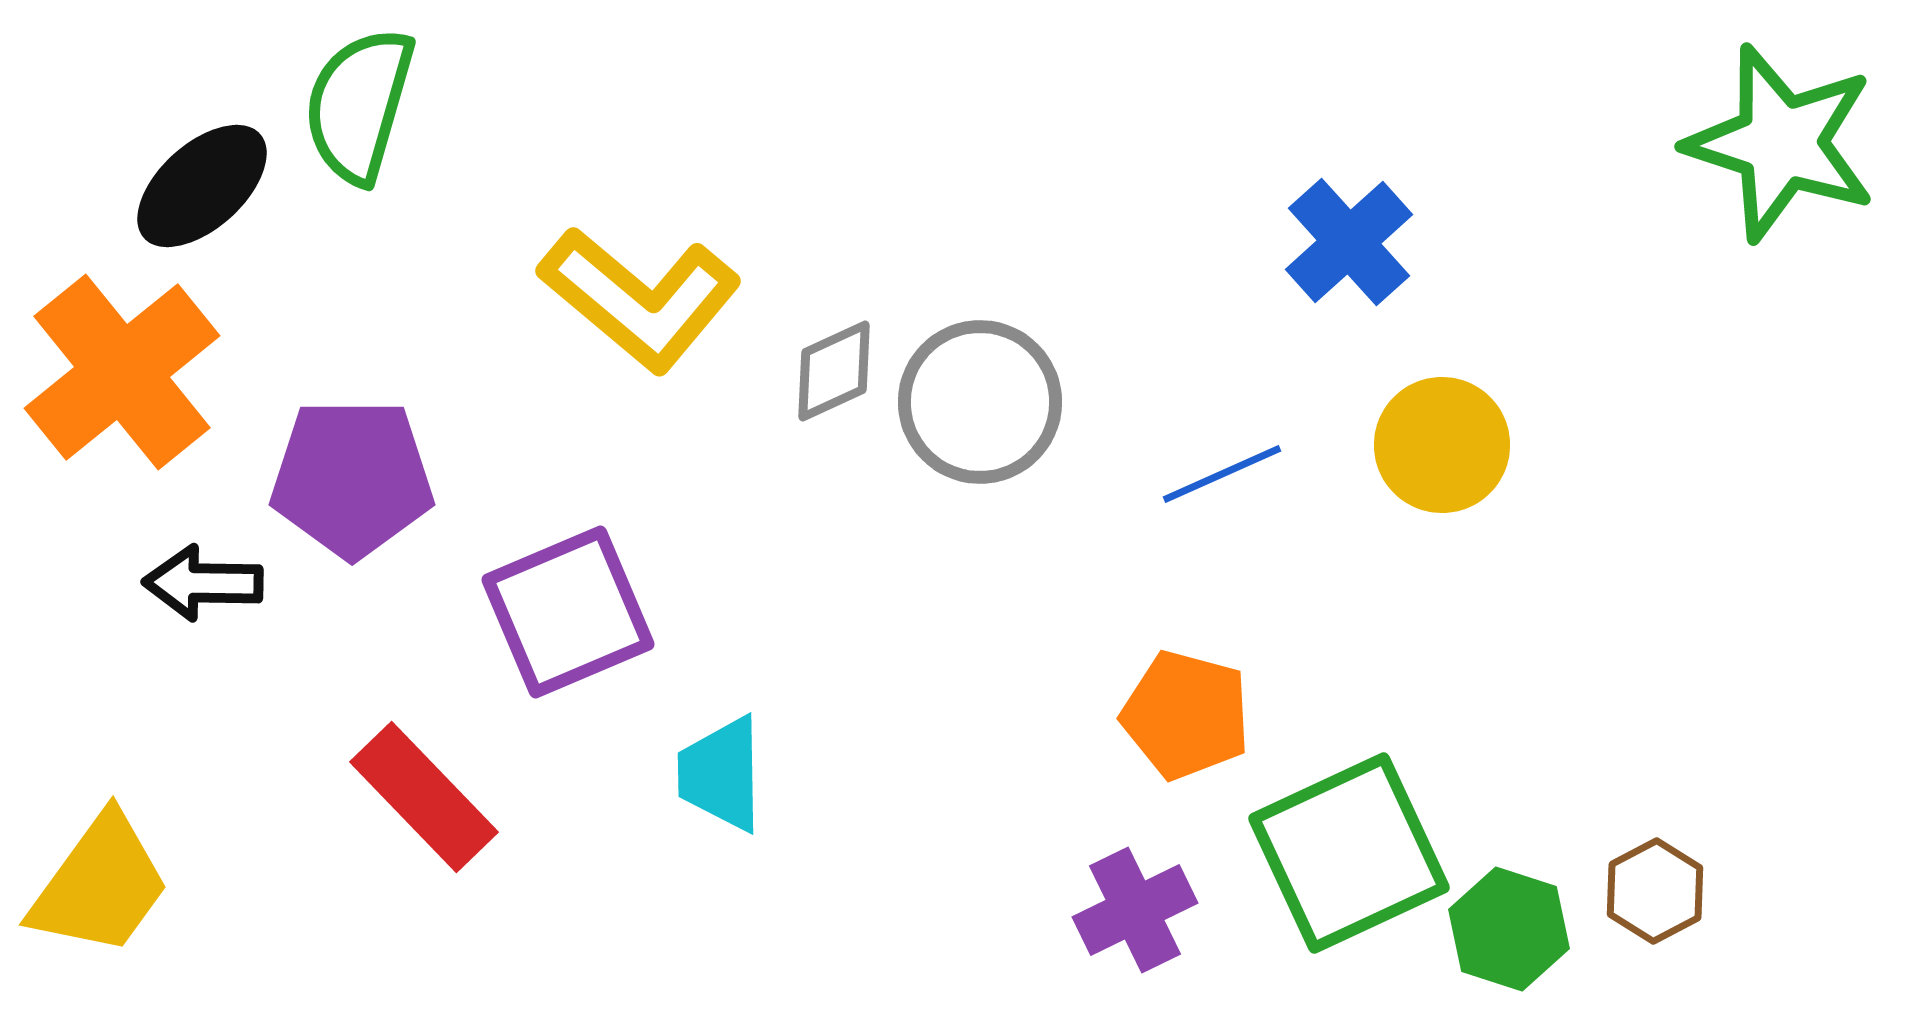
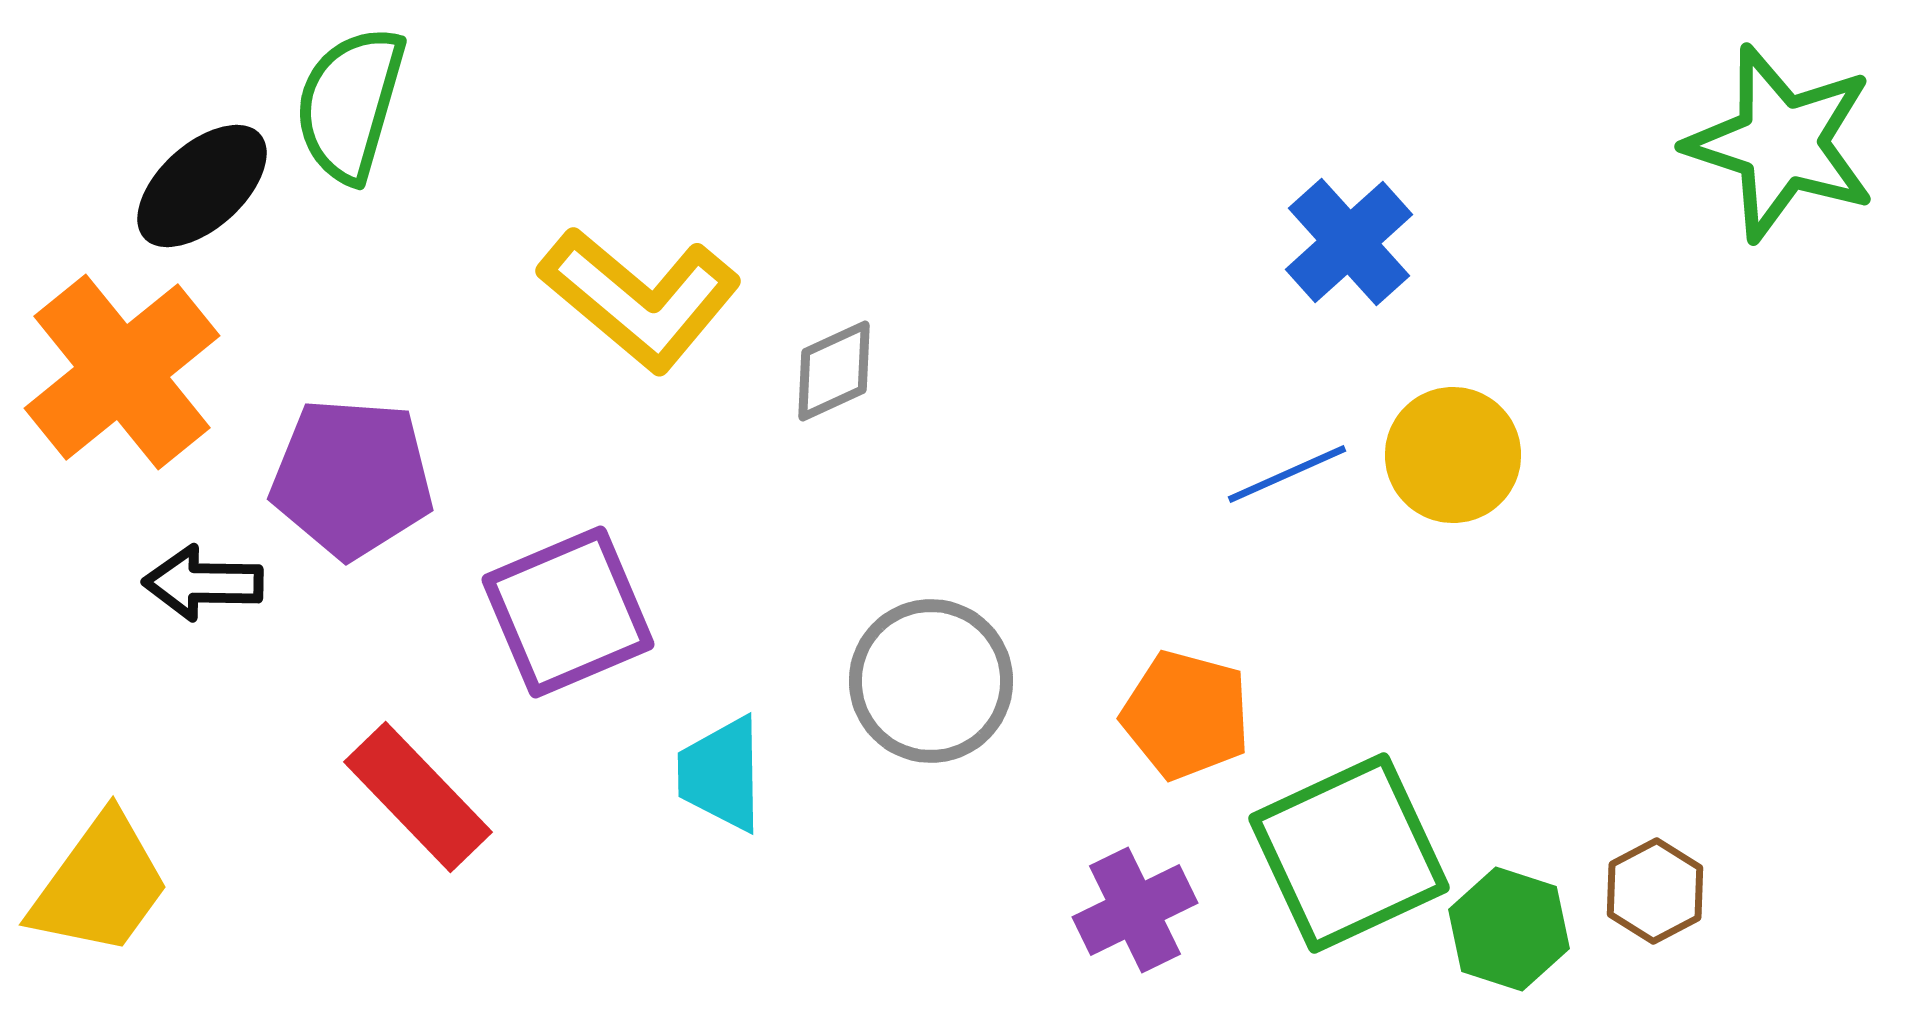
green semicircle: moved 9 px left, 1 px up
gray circle: moved 49 px left, 279 px down
yellow circle: moved 11 px right, 10 px down
blue line: moved 65 px right
purple pentagon: rotated 4 degrees clockwise
red rectangle: moved 6 px left
